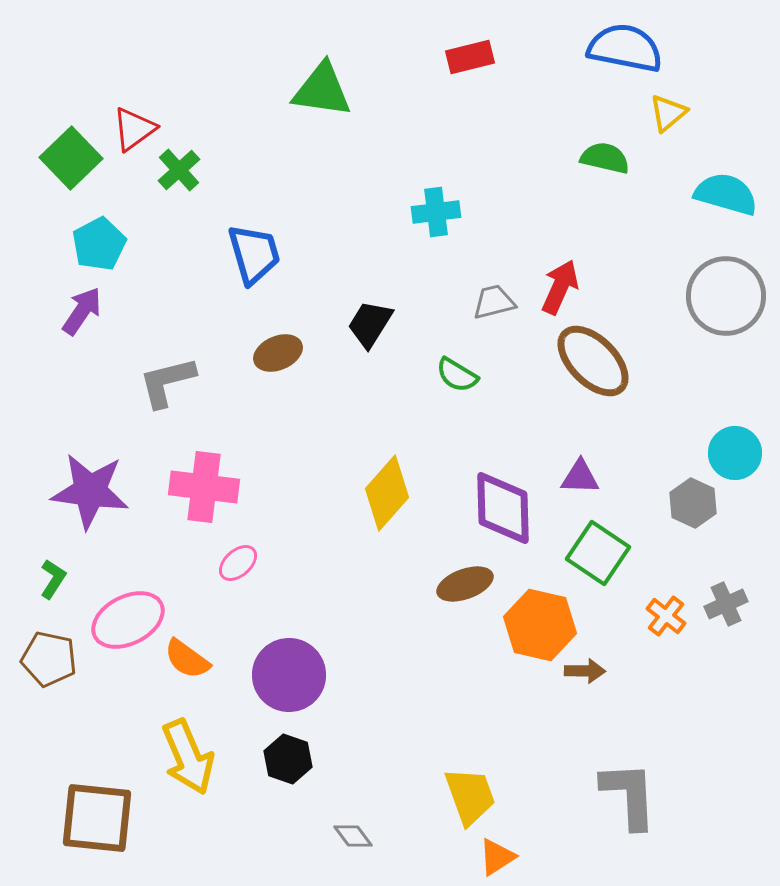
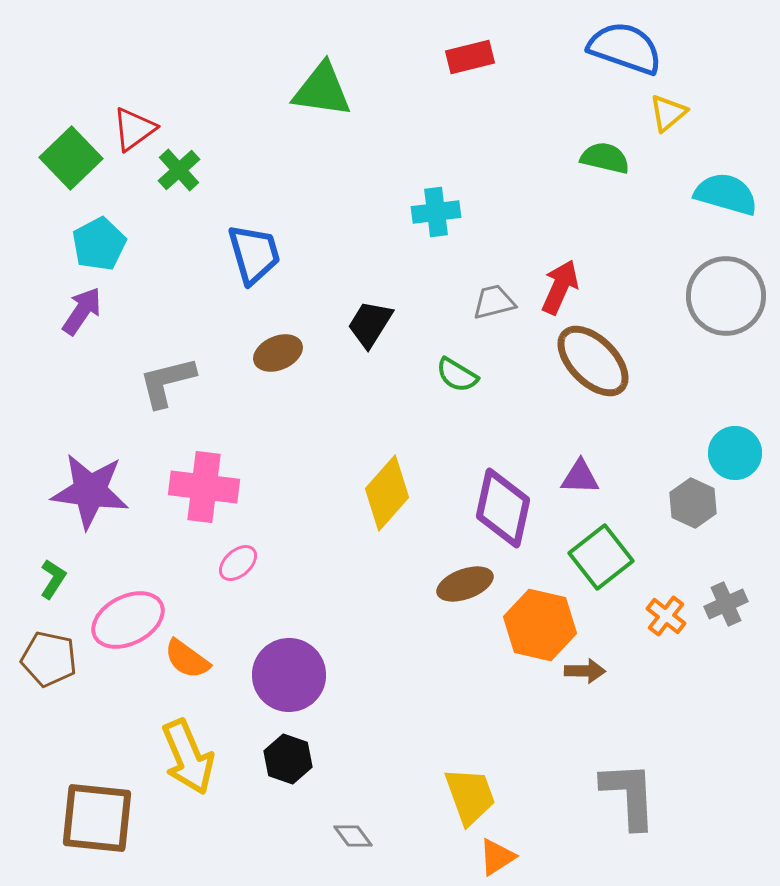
blue semicircle at (625, 48): rotated 8 degrees clockwise
purple diamond at (503, 508): rotated 14 degrees clockwise
green square at (598, 553): moved 3 px right, 4 px down; rotated 18 degrees clockwise
